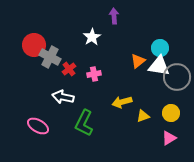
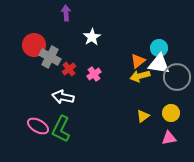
purple arrow: moved 48 px left, 3 px up
cyan circle: moved 1 px left
white triangle: moved 2 px up
pink cross: rotated 24 degrees counterclockwise
yellow arrow: moved 18 px right, 26 px up
yellow triangle: rotated 16 degrees counterclockwise
green L-shape: moved 23 px left, 6 px down
pink triangle: rotated 21 degrees clockwise
